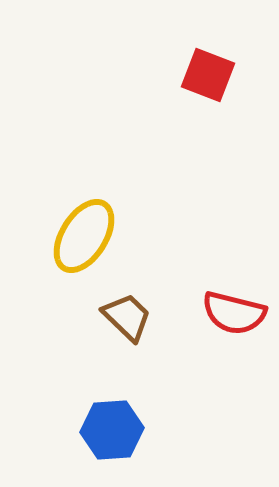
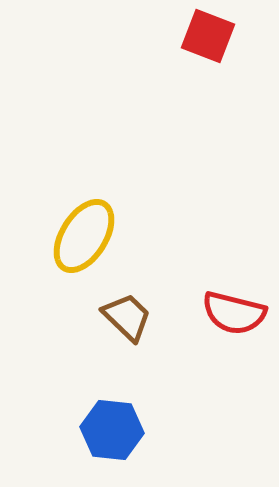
red square: moved 39 px up
blue hexagon: rotated 10 degrees clockwise
